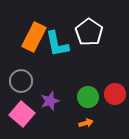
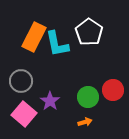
red circle: moved 2 px left, 4 px up
purple star: rotated 18 degrees counterclockwise
pink square: moved 2 px right
orange arrow: moved 1 px left, 1 px up
